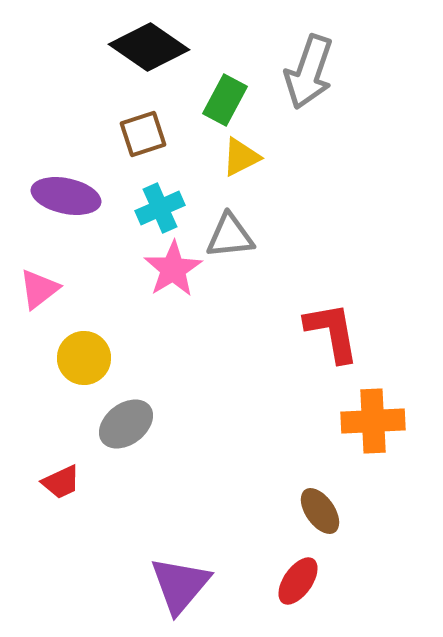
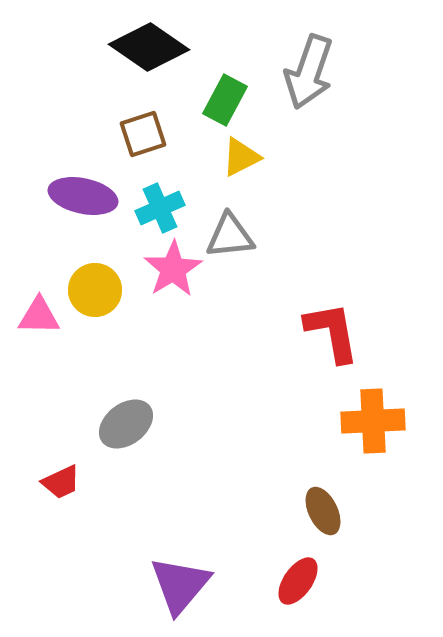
purple ellipse: moved 17 px right
pink triangle: moved 27 px down; rotated 39 degrees clockwise
yellow circle: moved 11 px right, 68 px up
brown ellipse: moved 3 px right; rotated 9 degrees clockwise
